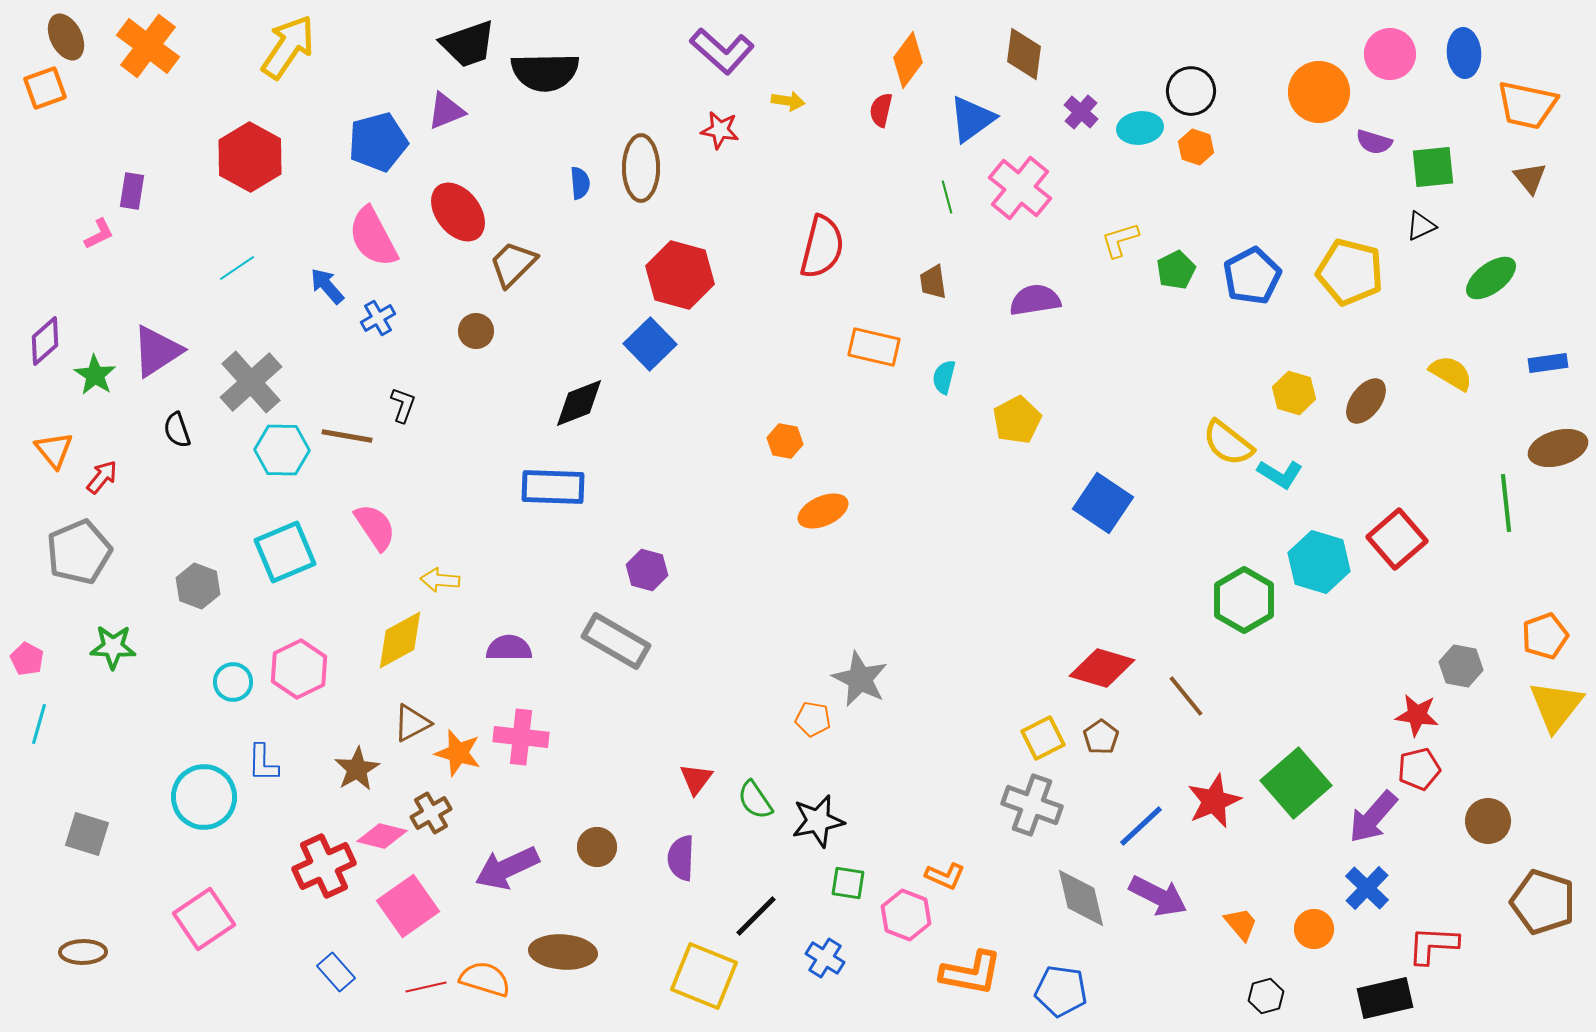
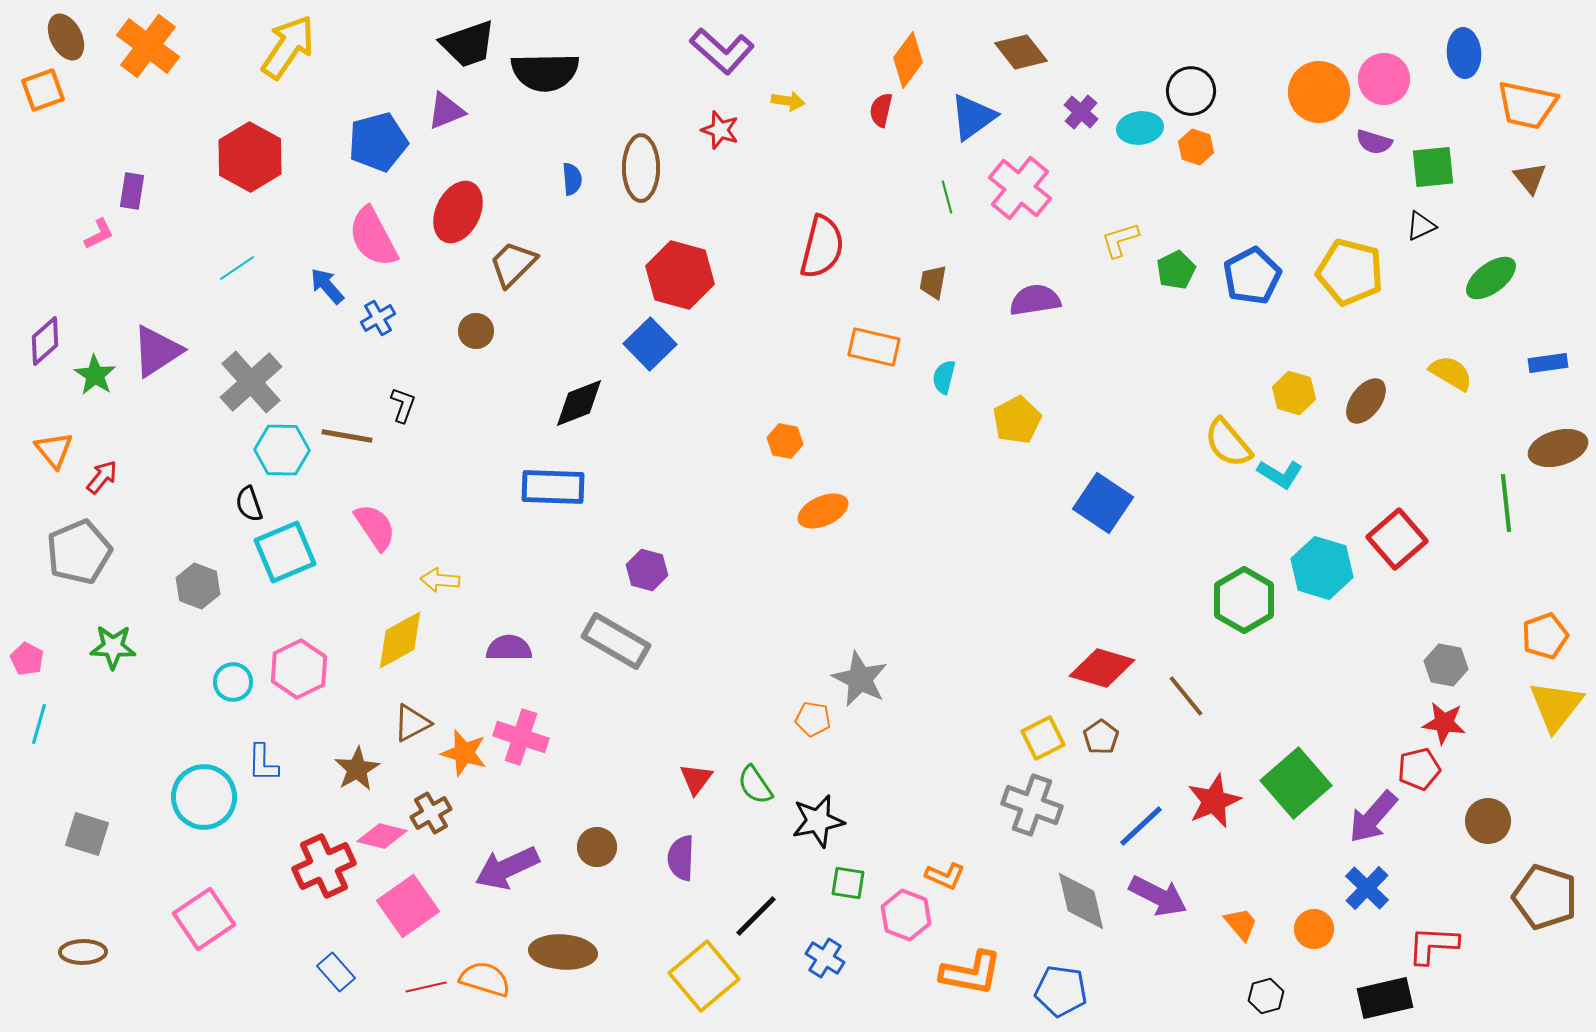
brown diamond at (1024, 54): moved 3 px left, 2 px up; rotated 46 degrees counterclockwise
pink circle at (1390, 54): moved 6 px left, 25 px down
orange square at (45, 88): moved 2 px left, 2 px down
blue triangle at (972, 119): moved 1 px right, 2 px up
red star at (720, 130): rotated 9 degrees clockwise
blue semicircle at (580, 183): moved 8 px left, 4 px up
red ellipse at (458, 212): rotated 64 degrees clockwise
brown trapezoid at (933, 282): rotated 18 degrees clockwise
black semicircle at (177, 430): moved 72 px right, 74 px down
yellow semicircle at (1228, 443): rotated 12 degrees clockwise
cyan hexagon at (1319, 562): moved 3 px right, 6 px down
gray hexagon at (1461, 666): moved 15 px left, 1 px up
red star at (1417, 715): moved 27 px right, 8 px down
pink cross at (521, 737): rotated 12 degrees clockwise
orange star at (458, 753): moved 6 px right
green semicircle at (755, 800): moved 15 px up
gray diamond at (1081, 898): moved 3 px down
brown pentagon at (1543, 902): moved 2 px right, 5 px up
yellow square at (704, 976): rotated 28 degrees clockwise
